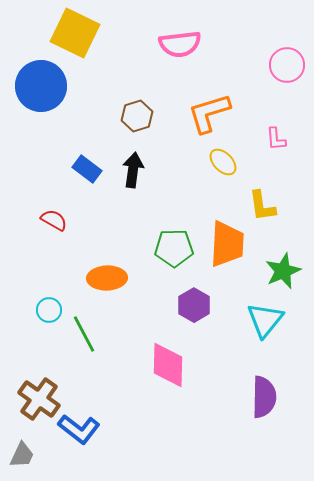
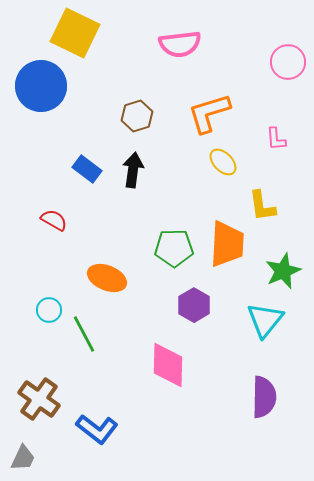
pink circle: moved 1 px right, 3 px up
orange ellipse: rotated 24 degrees clockwise
blue L-shape: moved 18 px right
gray trapezoid: moved 1 px right, 3 px down
